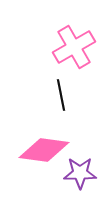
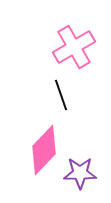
black line: rotated 8 degrees counterclockwise
pink diamond: rotated 54 degrees counterclockwise
